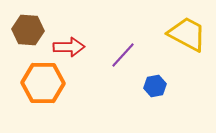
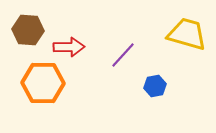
yellow trapezoid: rotated 12 degrees counterclockwise
